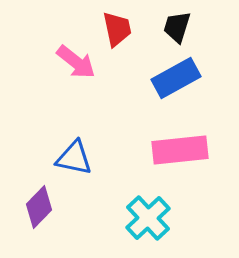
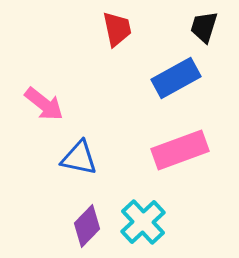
black trapezoid: moved 27 px right
pink arrow: moved 32 px left, 42 px down
pink rectangle: rotated 14 degrees counterclockwise
blue triangle: moved 5 px right
purple diamond: moved 48 px right, 19 px down
cyan cross: moved 5 px left, 4 px down
